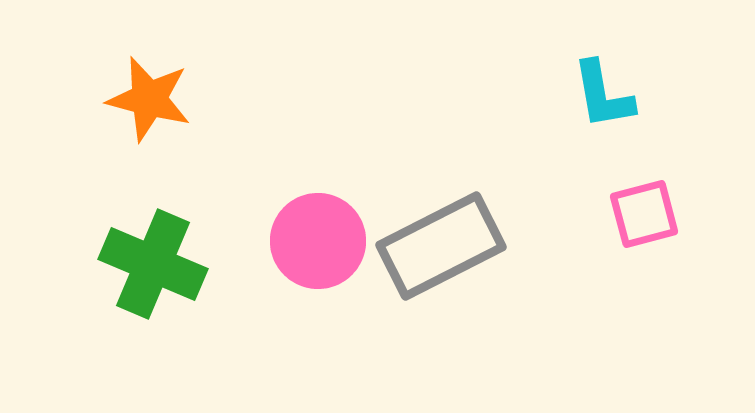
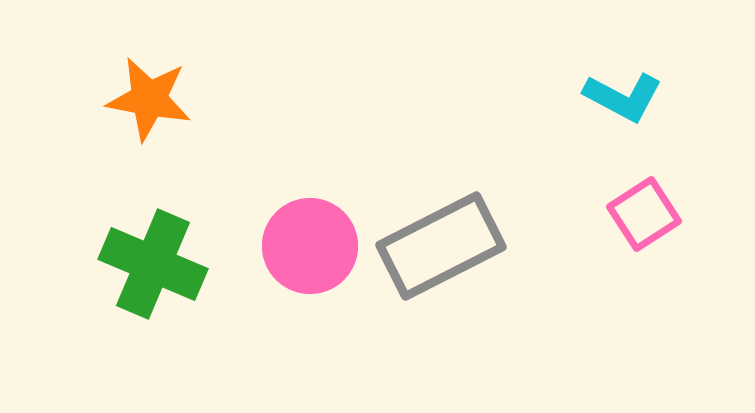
cyan L-shape: moved 20 px right, 2 px down; rotated 52 degrees counterclockwise
orange star: rotated 4 degrees counterclockwise
pink square: rotated 18 degrees counterclockwise
pink circle: moved 8 px left, 5 px down
